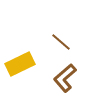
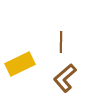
brown line: rotated 50 degrees clockwise
